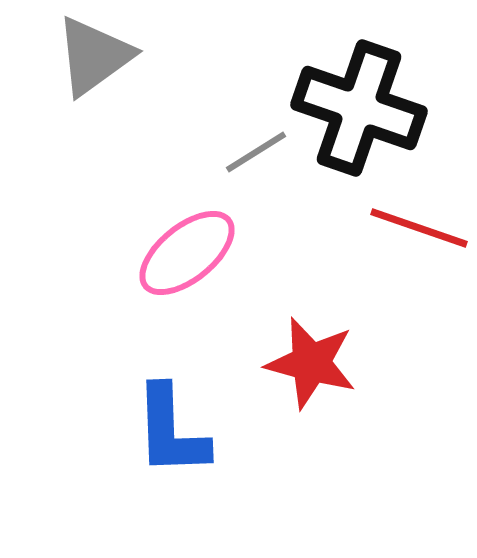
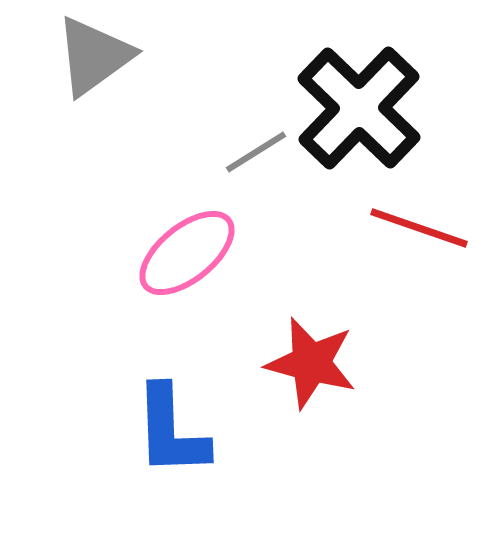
black cross: rotated 25 degrees clockwise
